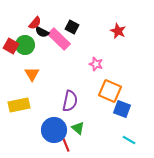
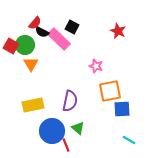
pink star: moved 2 px down
orange triangle: moved 1 px left, 10 px up
orange square: rotated 35 degrees counterclockwise
yellow rectangle: moved 14 px right
blue square: rotated 24 degrees counterclockwise
blue circle: moved 2 px left, 1 px down
